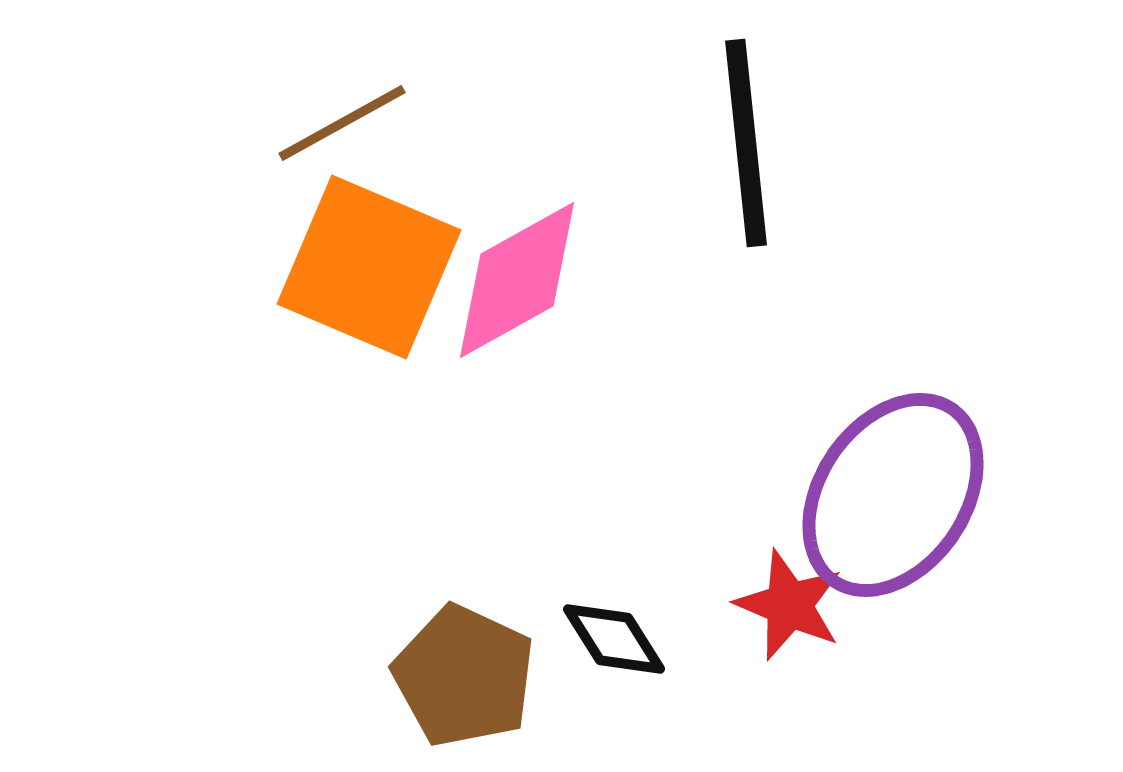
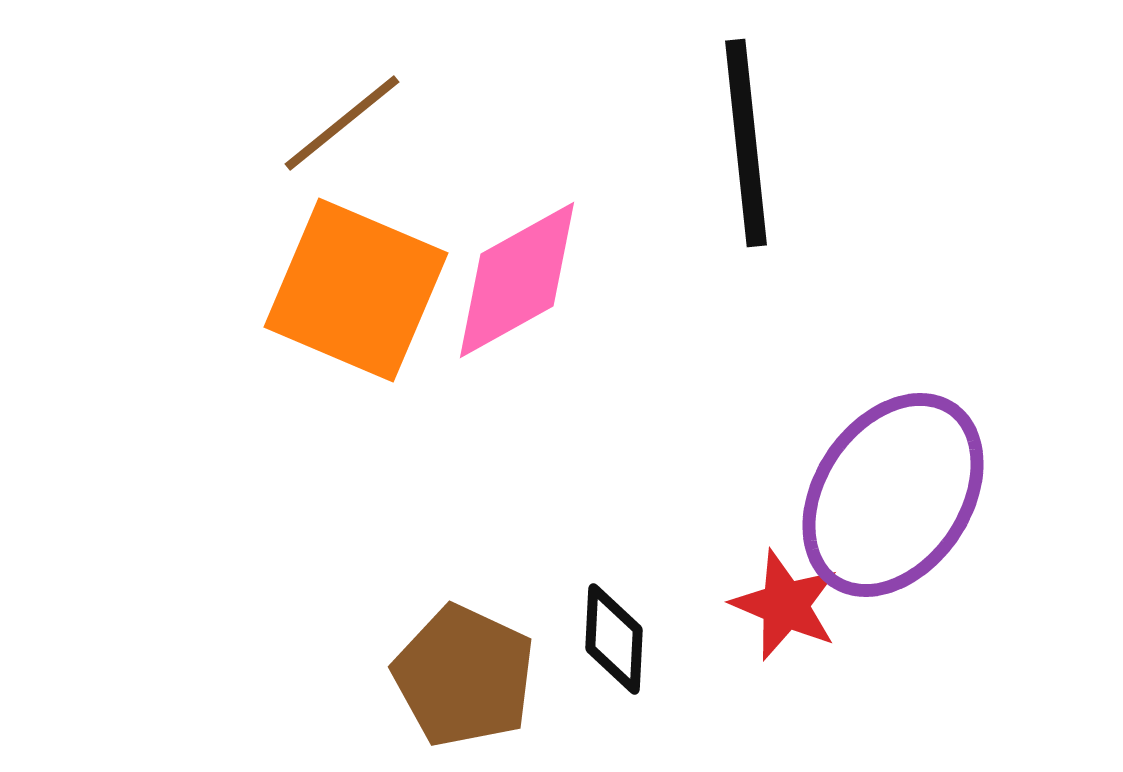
brown line: rotated 10 degrees counterclockwise
orange square: moved 13 px left, 23 px down
red star: moved 4 px left
black diamond: rotated 35 degrees clockwise
